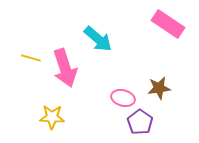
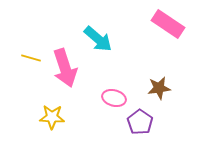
pink ellipse: moved 9 px left
